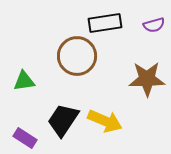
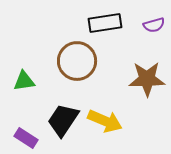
brown circle: moved 5 px down
purple rectangle: moved 1 px right
